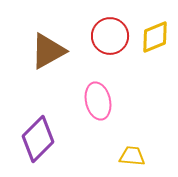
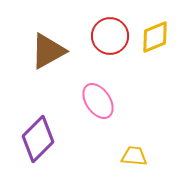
pink ellipse: rotated 21 degrees counterclockwise
yellow trapezoid: moved 2 px right
